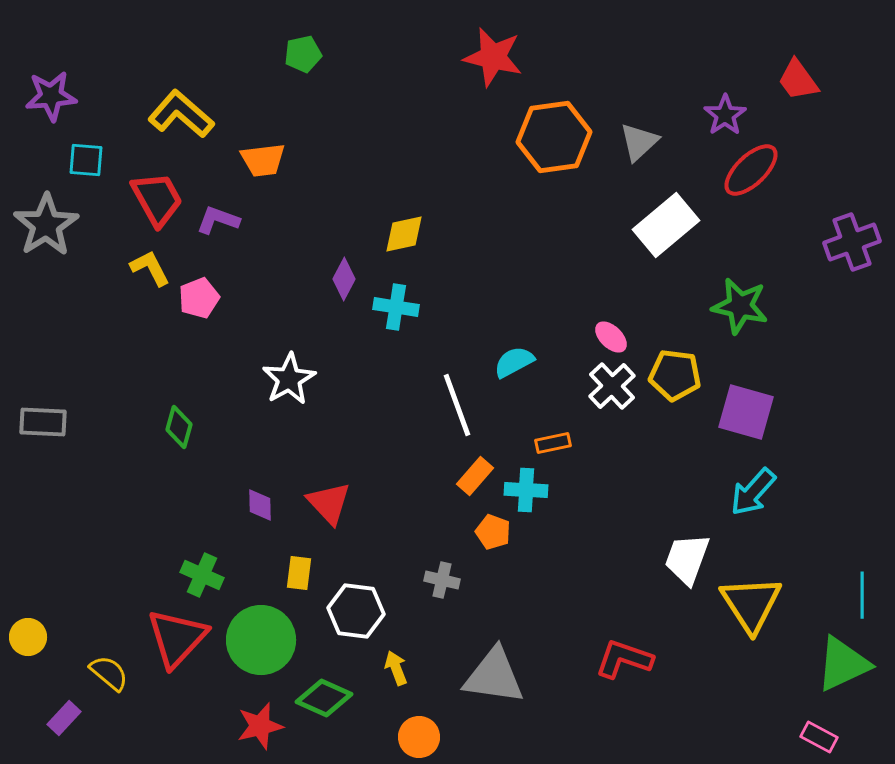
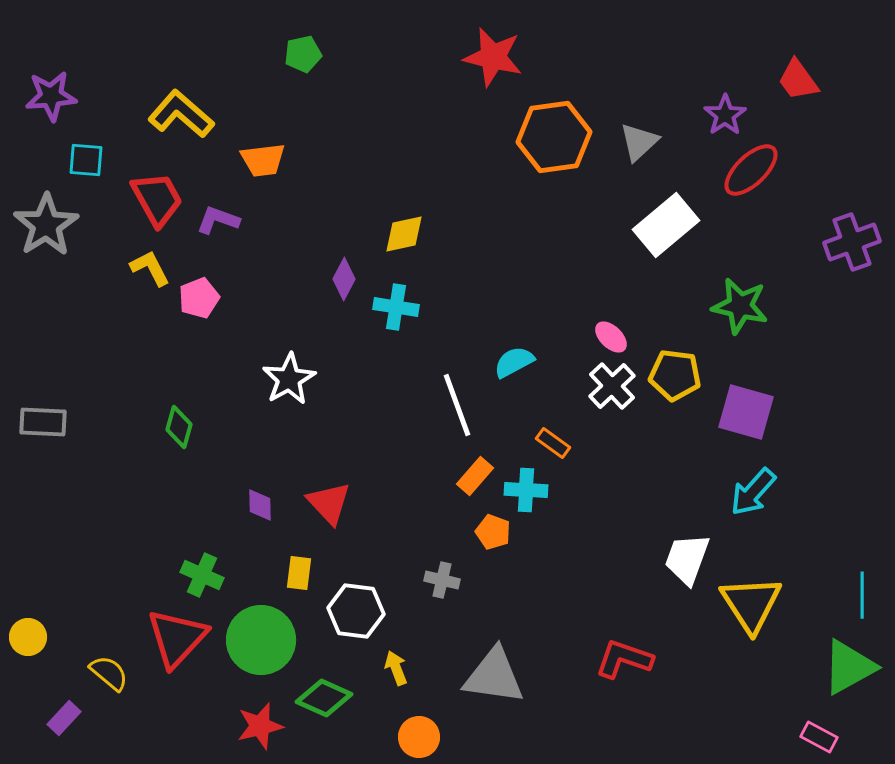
orange rectangle at (553, 443): rotated 48 degrees clockwise
green triangle at (843, 664): moved 6 px right, 3 px down; rotated 4 degrees counterclockwise
